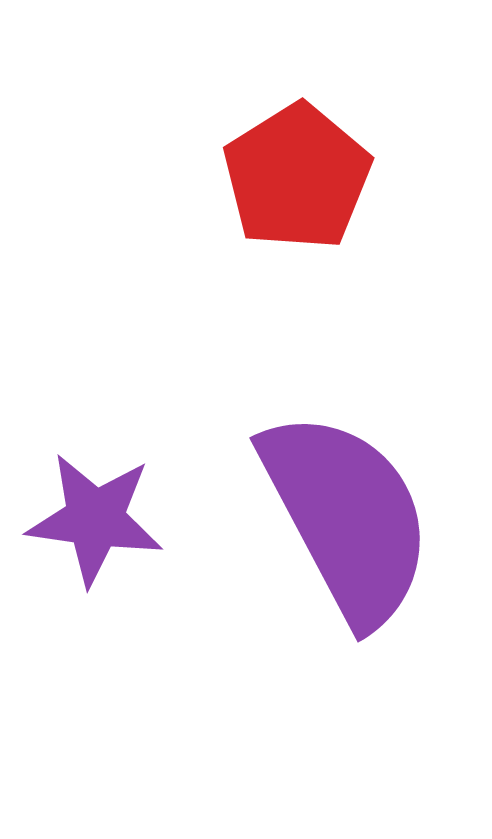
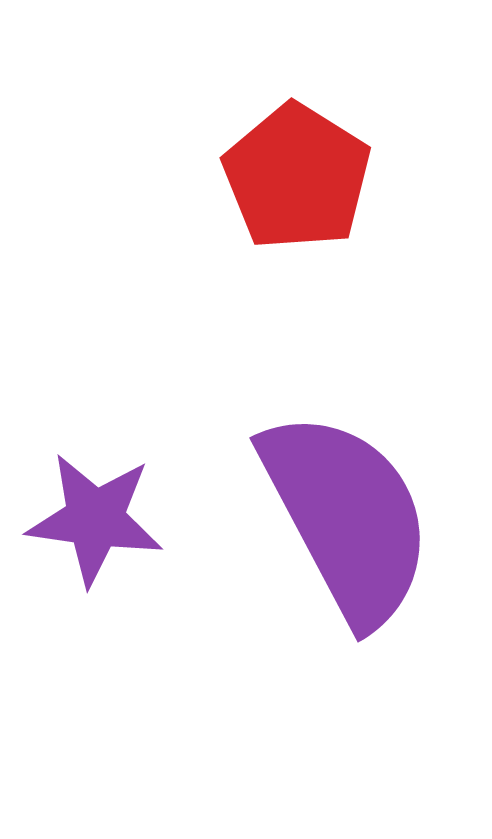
red pentagon: rotated 8 degrees counterclockwise
